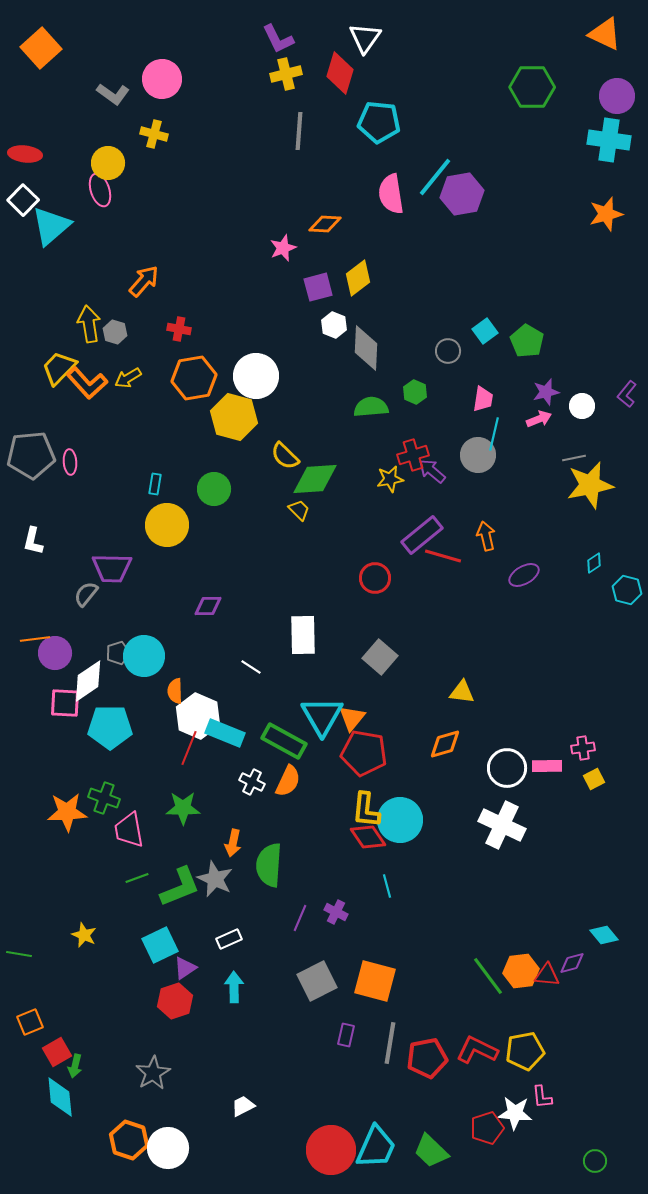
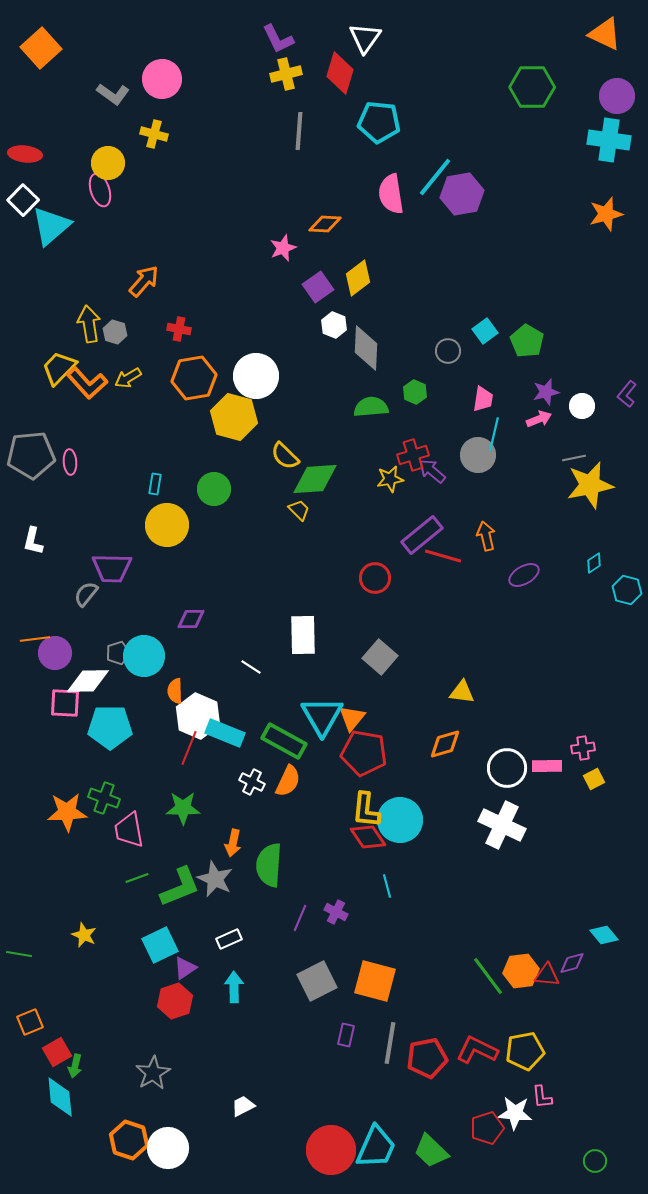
purple square at (318, 287): rotated 20 degrees counterclockwise
purple diamond at (208, 606): moved 17 px left, 13 px down
white diamond at (88, 681): rotated 33 degrees clockwise
